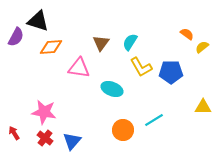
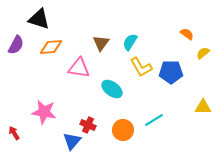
black triangle: moved 1 px right, 2 px up
purple semicircle: moved 8 px down
yellow semicircle: moved 1 px right, 6 px down
cyan ellipse: rotated 15 degrees clockwise
red cross: moved 43 px right, 13 px up; rotated 14 degrees counterclockwise
